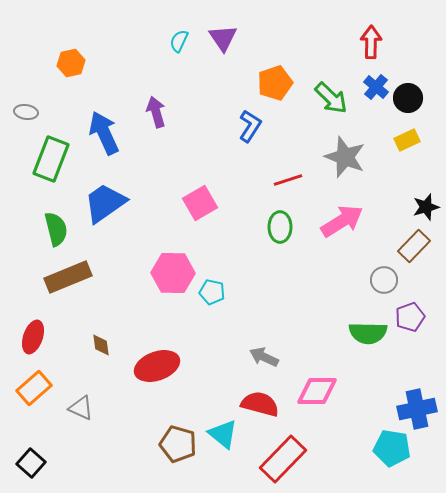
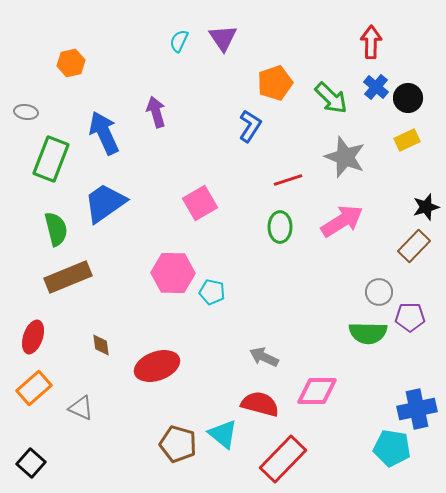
gray circle at (384, 280): moved 5 px left, 12 px down
purple pentagon at (410, 317): rotated 20 degrees clockwise
